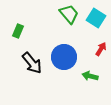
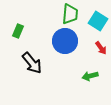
green trapezoid: moved 1 px right; rotated 45 degrees clockwise
cyan square: moved 2 px right, 3 px down
red arrow: moved 1 px up; rotated 112 degrees clockwise
blue circle: moved 1 px right, 16 px up
green arrow: rotated 28 degrees counterclockwise
